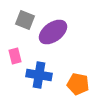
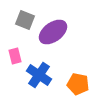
blue cross: rotated 25 degrees clockwise
